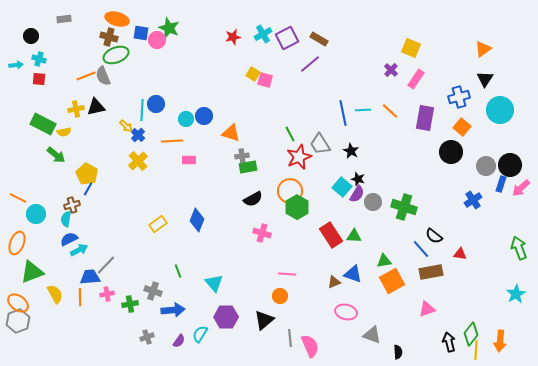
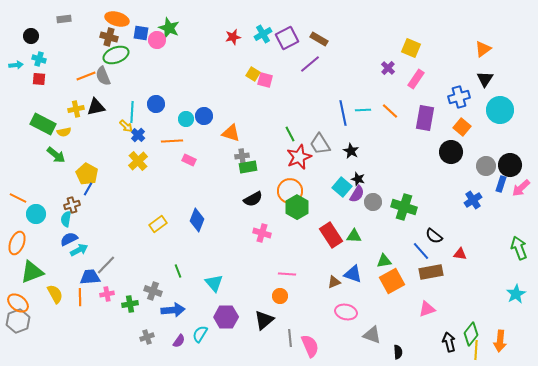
purple cross at (391, 70): moved 3 px left, 2 px up
cyan line at (142, 110): moved 10 px left, 2 px down
pink rectangle at (189, 160): rotated 24 degrees clockwise
blue line at (421, 249): moved 2 px down
